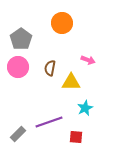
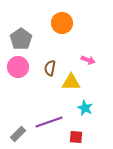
cyan star: rotated 21 degrees counterclockwise
